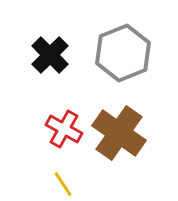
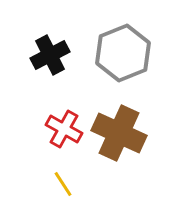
black cross: rotated 18 degrees clockwise
brown cross: rotated 10 degrees counterclockwise
